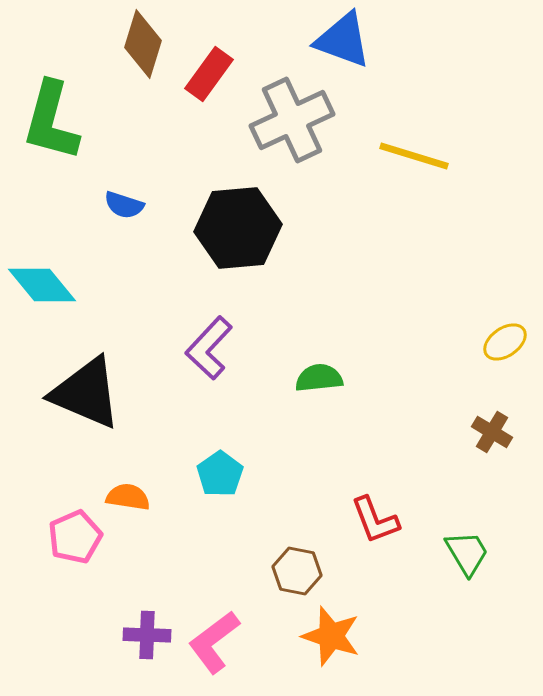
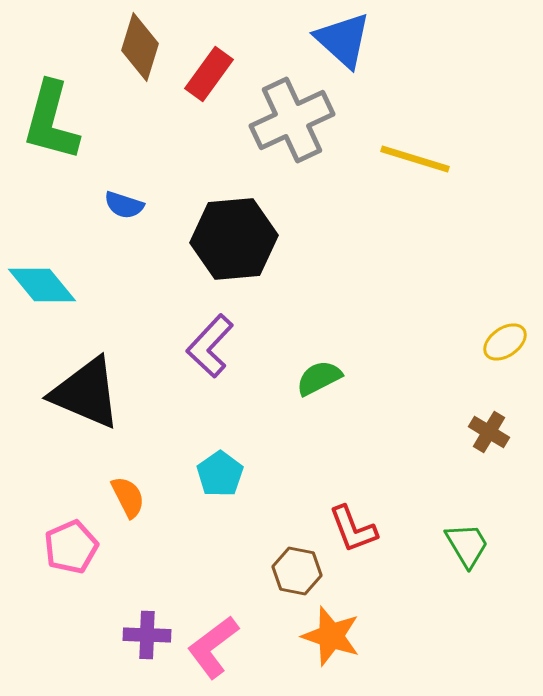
blue triangle: rotated 22 degrees clockwise
brown diamond: moved 3 px left, 3 px down
yellow line: moved 1 px right, 3 px down
black hexagon: moved 4 px left, 11 px down
purple L-shape: moved 1 px right, 2 px up
green semicircle: rotated 21 degrees counterclockwise
brown cross: moved 3 px left
orange semicircle: rotated 54 degrees clockwise
red L-shape: moved 22 px left, 9 px down
pink pentagon: moved 4 px left, 10 px down
green trapezoid: moved 8 px up
pink L-shape: moved 1 px left, 5 px down
